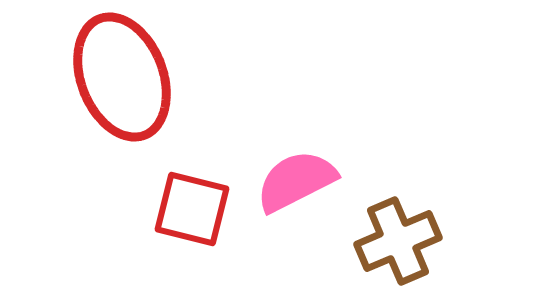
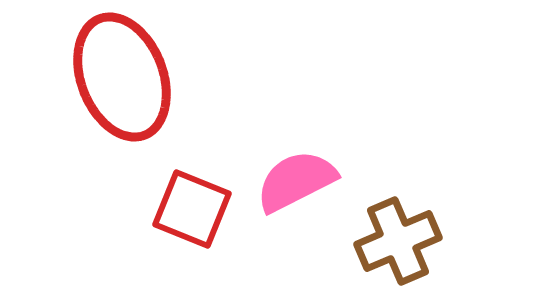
red square: rotated 8 degrees clockwise
